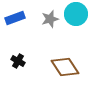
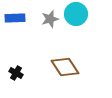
blue rectangle: rotated 18 degrees clockwise
black cross: moved 2 px left, 12 px down
